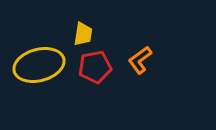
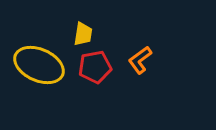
yellow ellipse: rotated 39 degrees clockwise
